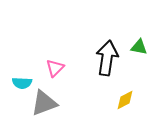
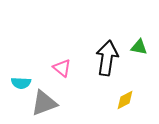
pink triangle: moved 7 px right; rotated 36 degrees counterclockwise
cyan semicircle: moved 1 px left
